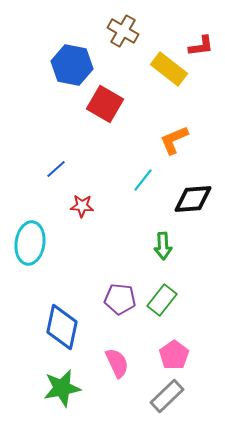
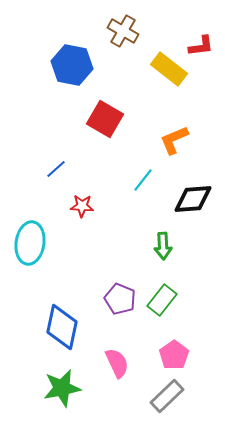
red square: moved 15 px down
purple pentagon: rotated 16 degrees clockwise
